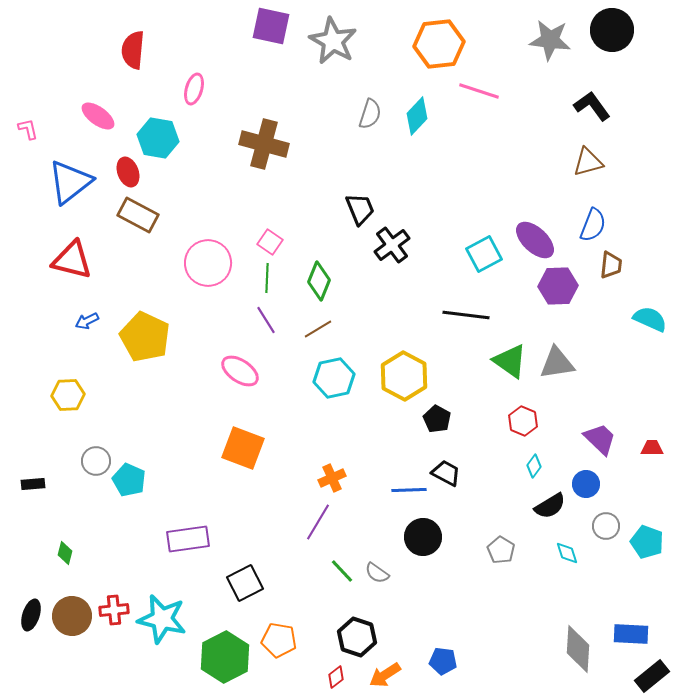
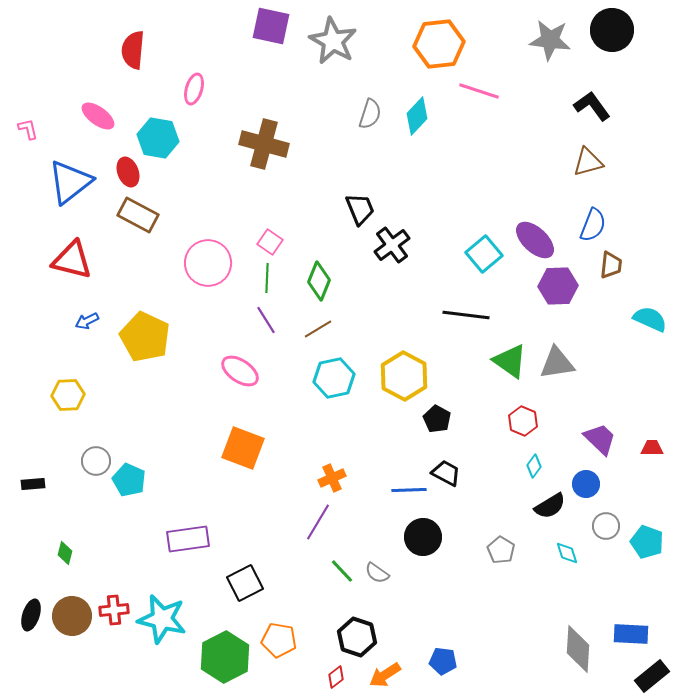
cyan square at (484, 254): rotated 12 degrees counterclockwise
